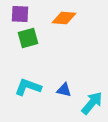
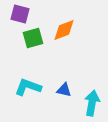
purple square: rotated 12 degrees clockwise
orange diamond: moved 12 px down; rotated 25 degrees counterclockwise
green square: moved 5 px right
cyan arrow: rotated 30 degrees counterclockwise
